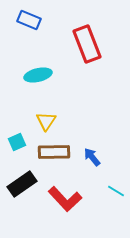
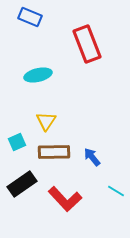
blue rectangle: moved 1 px right, 3 px up
